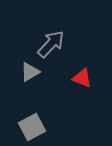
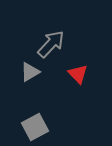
red triangle: moved 4 px left, 4 px up; rotated 25 degrees clockwise
gray square: moved 3 px right
